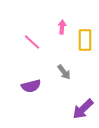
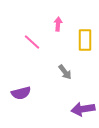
pink arrow: moved 4 px left, 3 px up
gray arrow: moved 1 px right
purple semicircle: moved 10 px left, 7 px down
purple arrow: rotated 35 degrees clockwise
